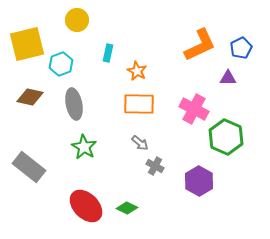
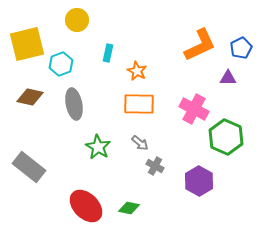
green star: moved 14 px right
green diamond: moved 2 px right; rotated 15 degrees counterclockwise
